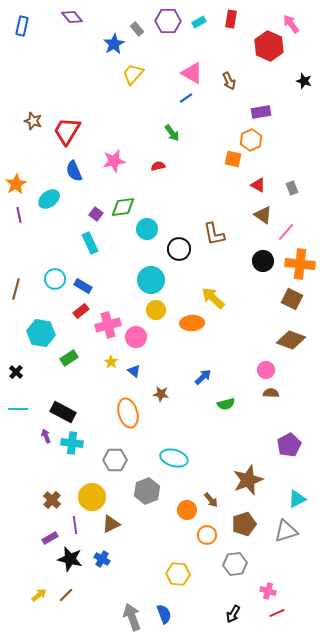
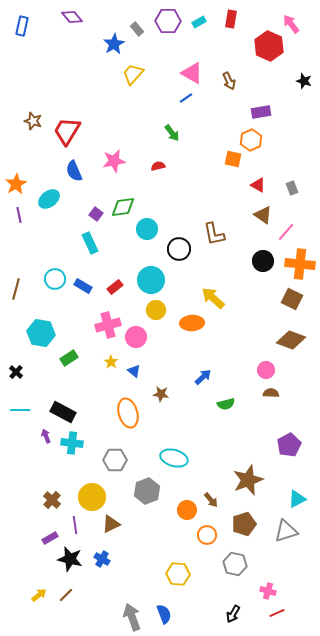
red rectangle at (81, 311): moved 34 px right, 24 px up
cyan line at (18, 409): moved 2 px right, 1 px down
gray hexagon at (235, 564): rotated 20 degrees clockwise
